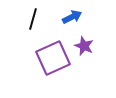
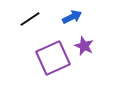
black line: moved 3 px left; rotated 40 degrees clockwise
